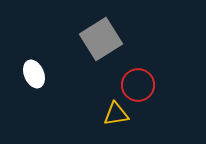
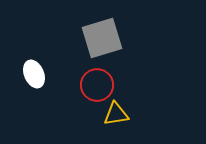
gray square: moved 1 px right, 1 px up; rotated 15 degrees clockwise
red circle: moved 41 px left
